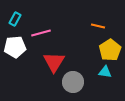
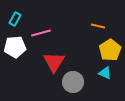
cyan triangle: moved 1 px down; rotated 16 degrees clockwise
